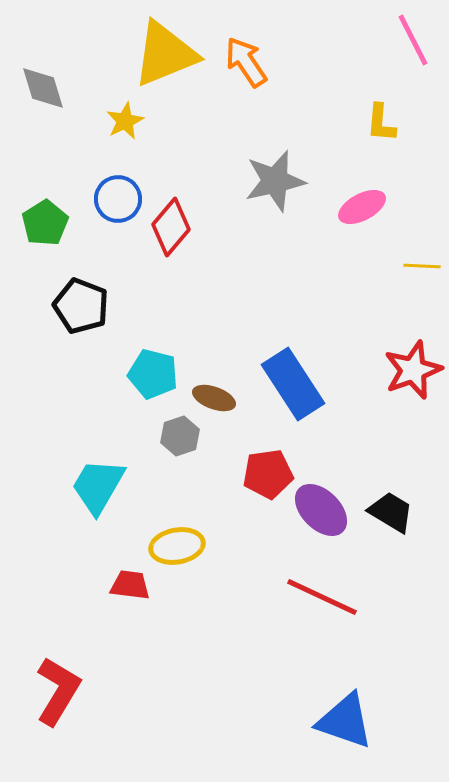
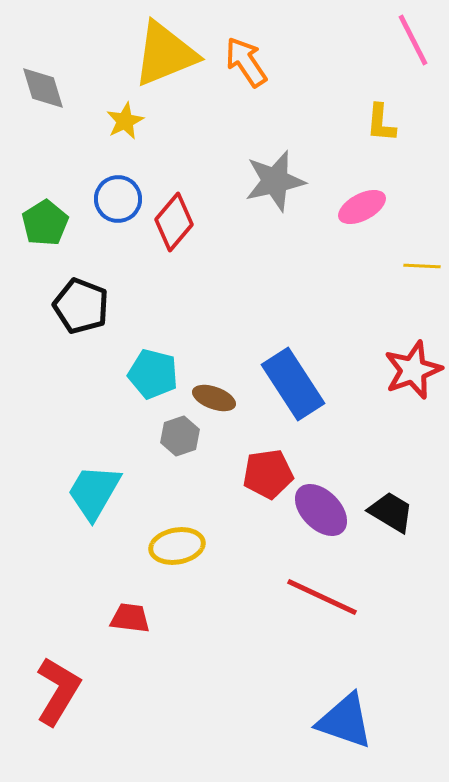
red diamond: moved 3 px right, 5 px up
cyan trapezoid: moved 4 px left, 6 px down
red trapezoid: moved 33 px down
